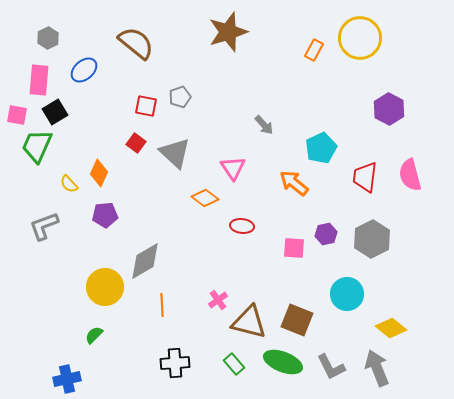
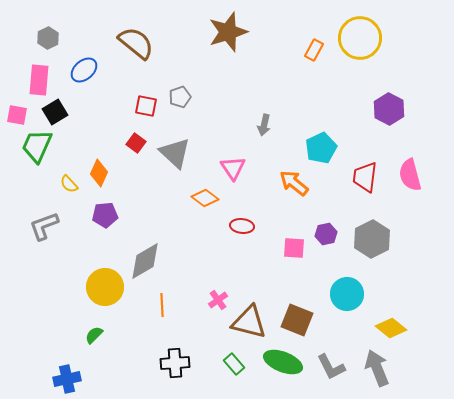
gray arrow at (264, 125): rotated 55 degrees clockwise
